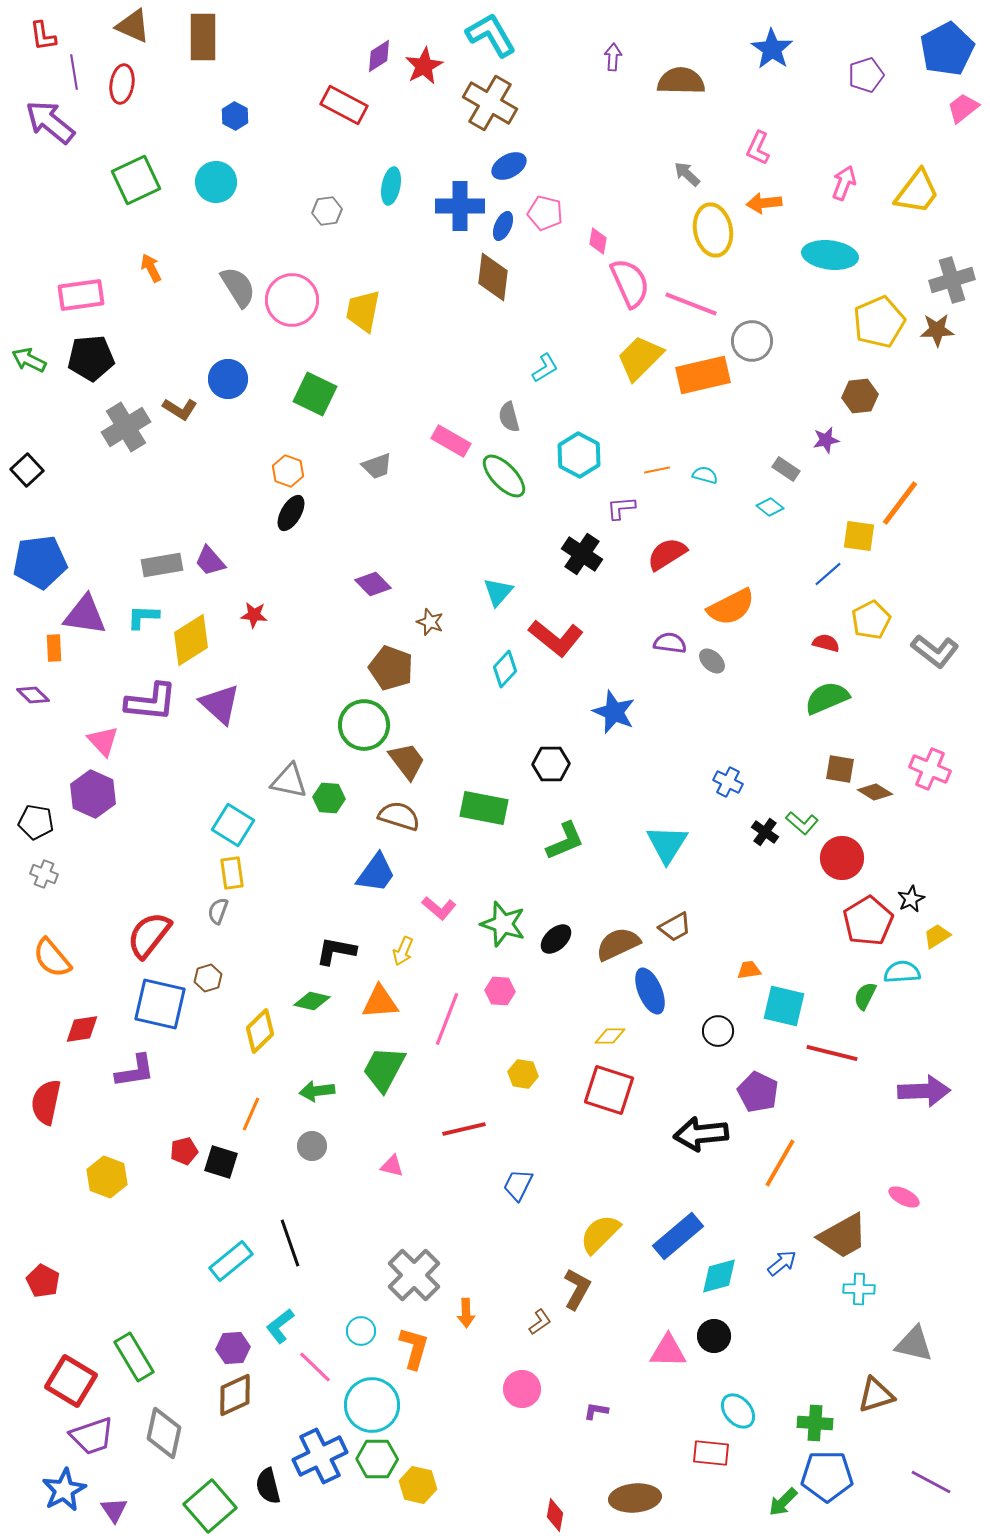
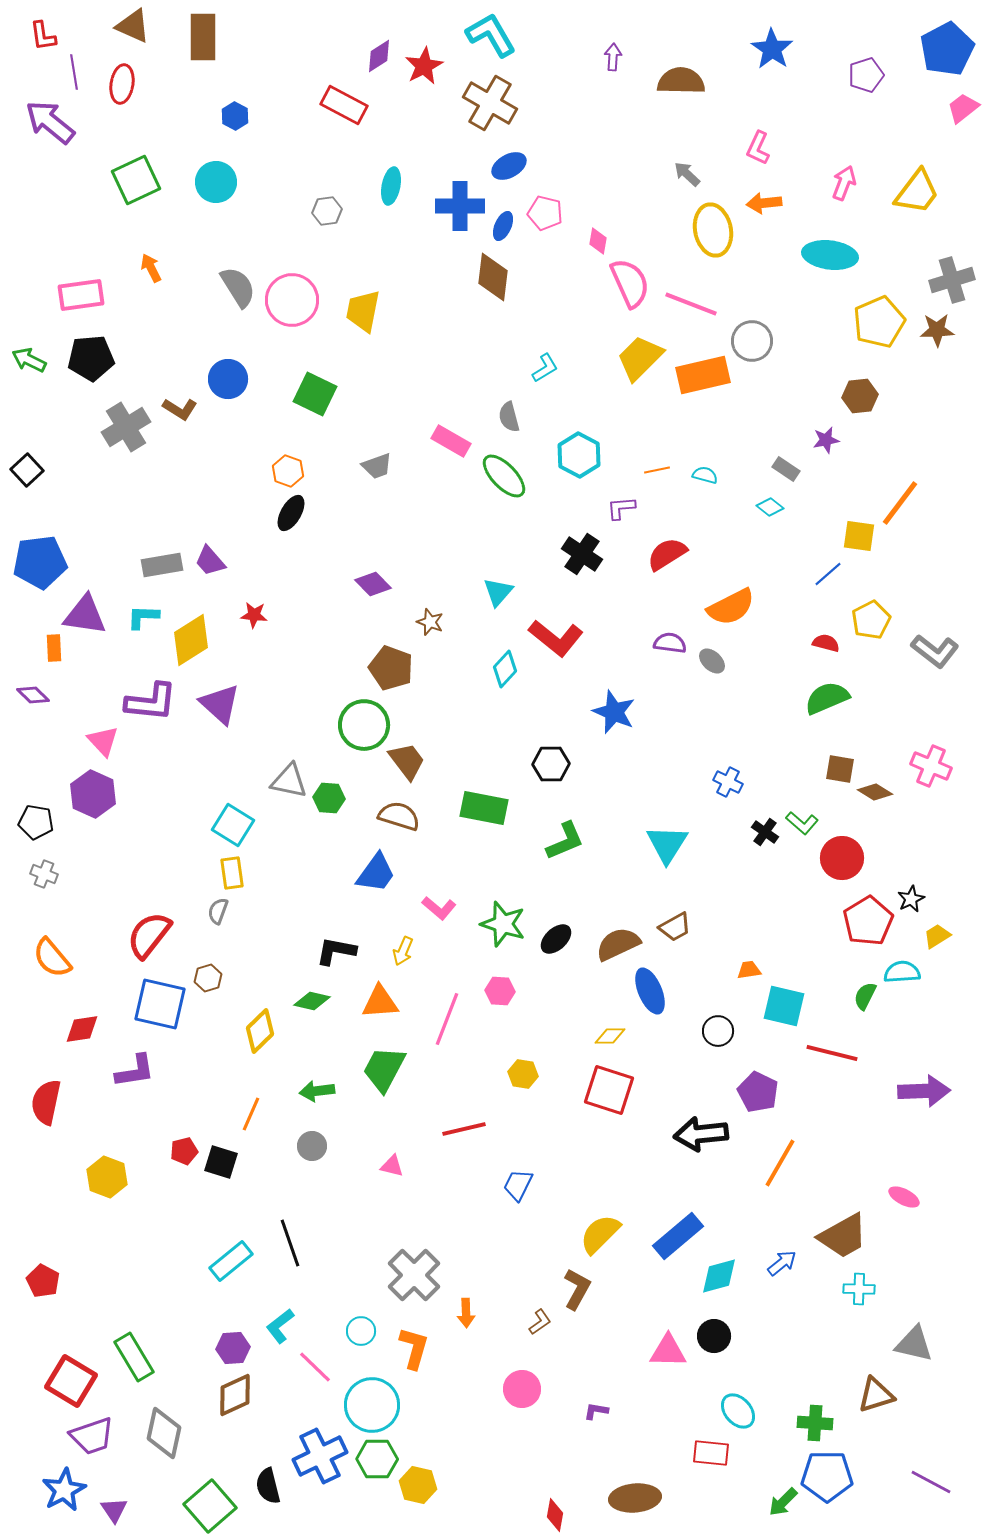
pink cross at (930, 769): moved 1 px right, 3 px up
